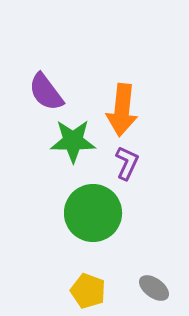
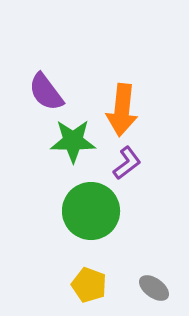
purple L-shape: rotated 28 degrees clockwise
green circle: moved 2 px left, 2 px up
yellow pentagon: moved 1 px right, 6 px up
